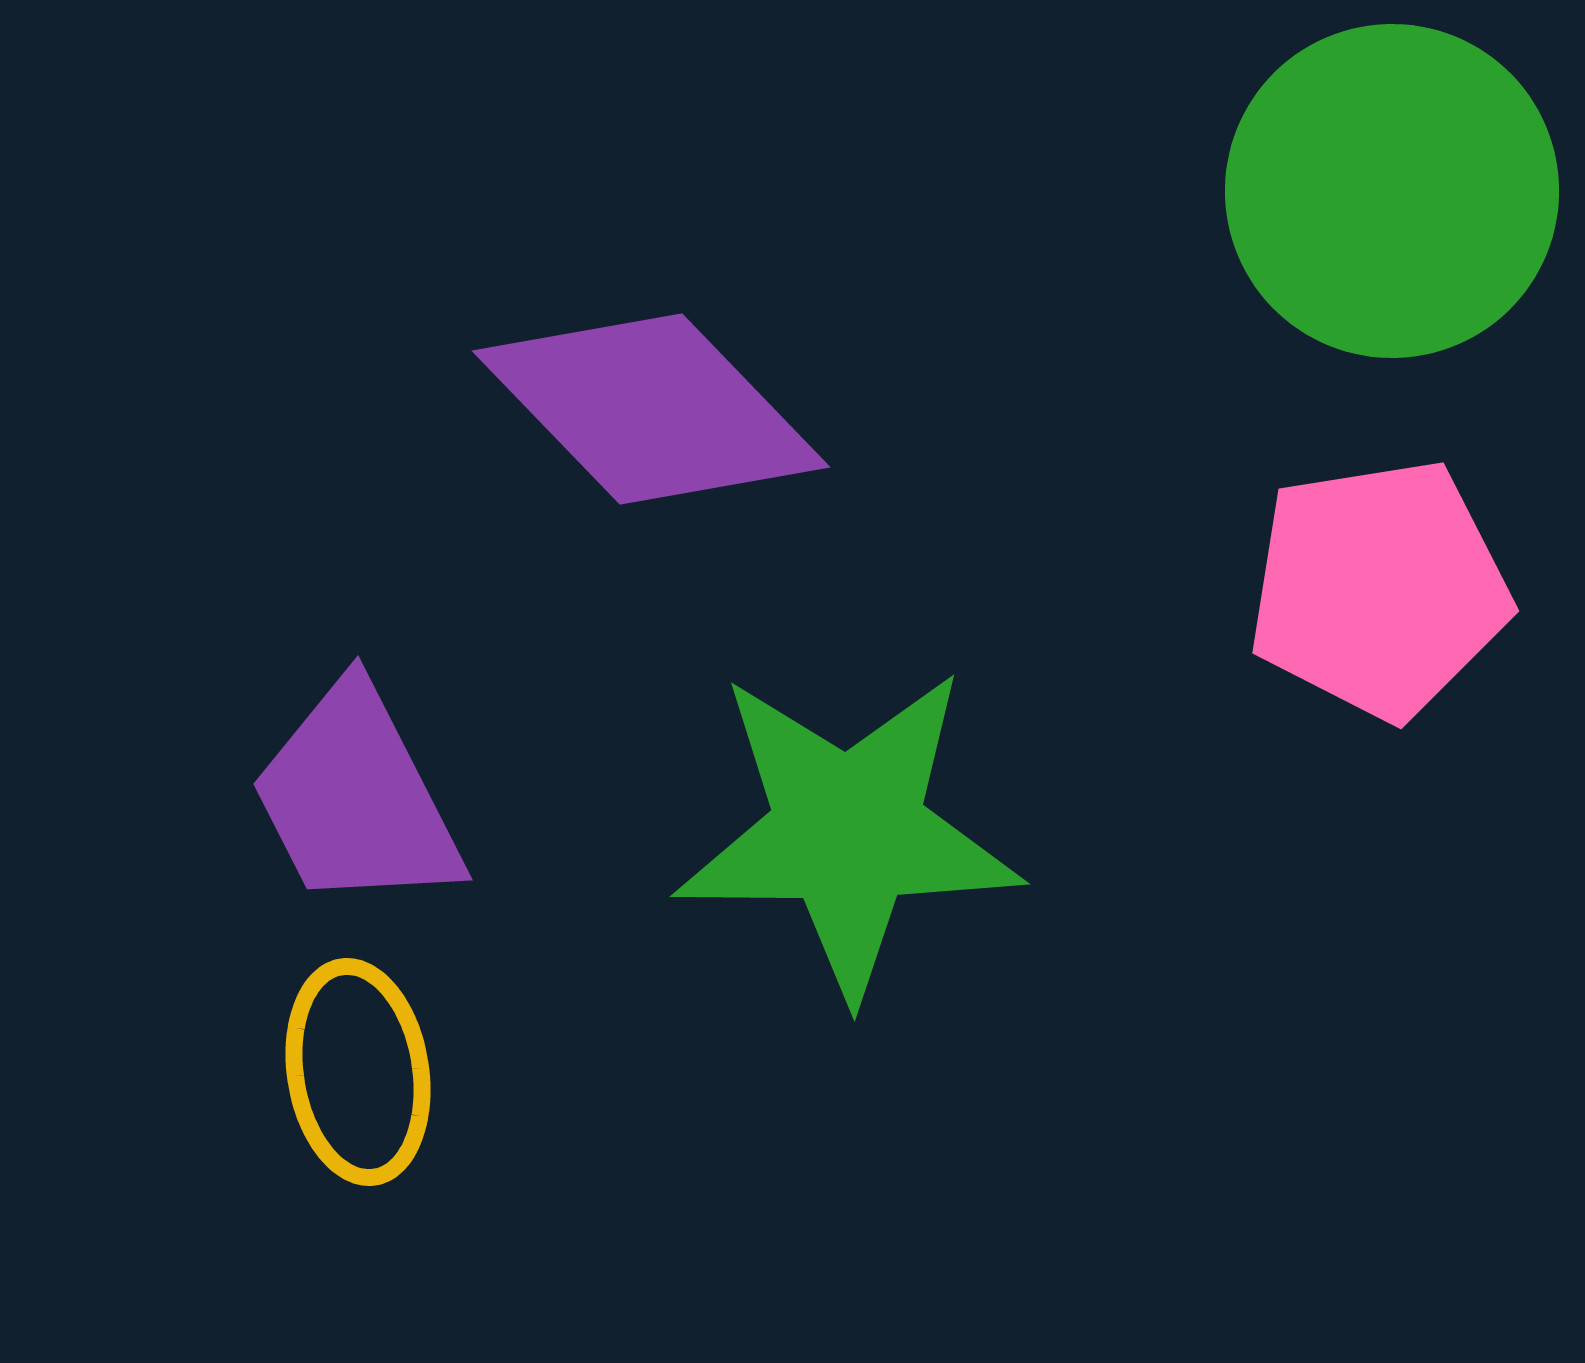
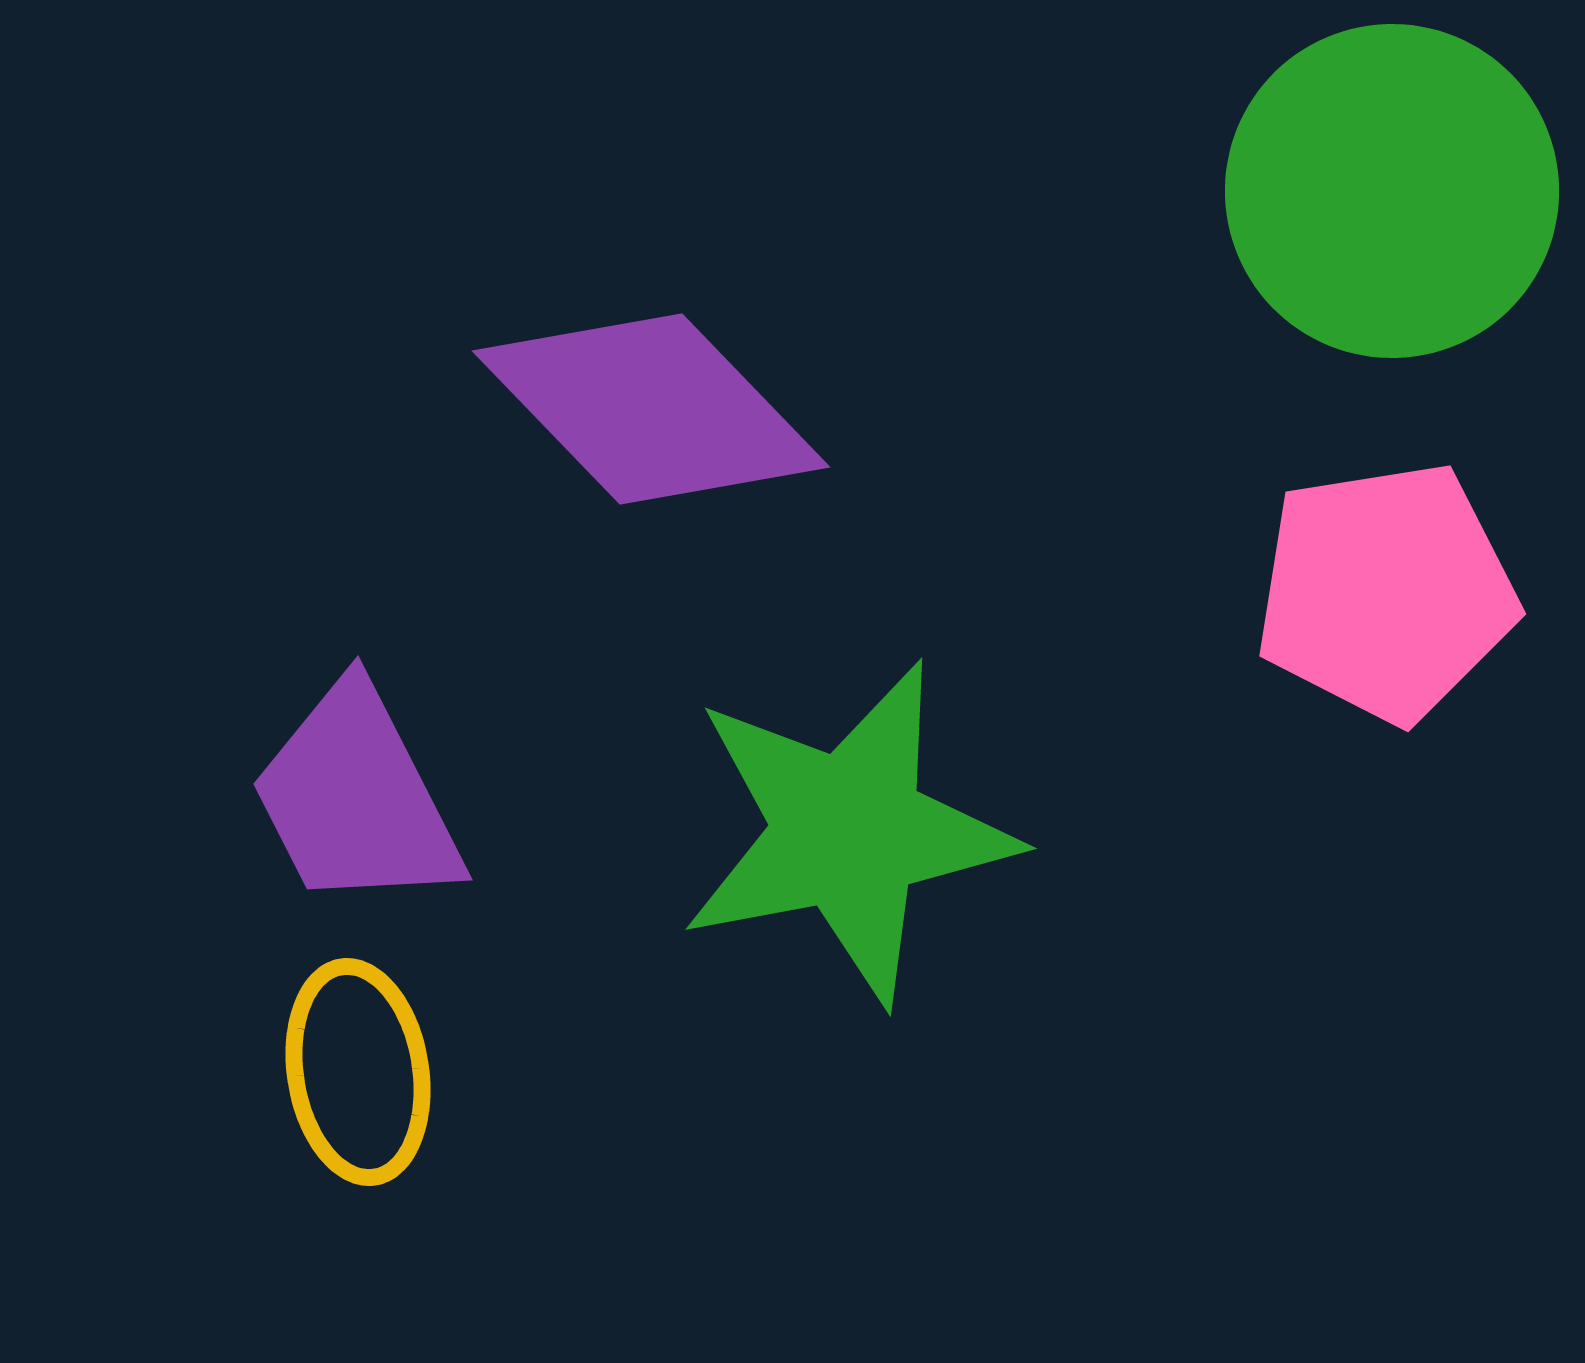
pink pentagon: moved 7 px right, 3 px down
green star: rotated 11 degrees counterclockwise
